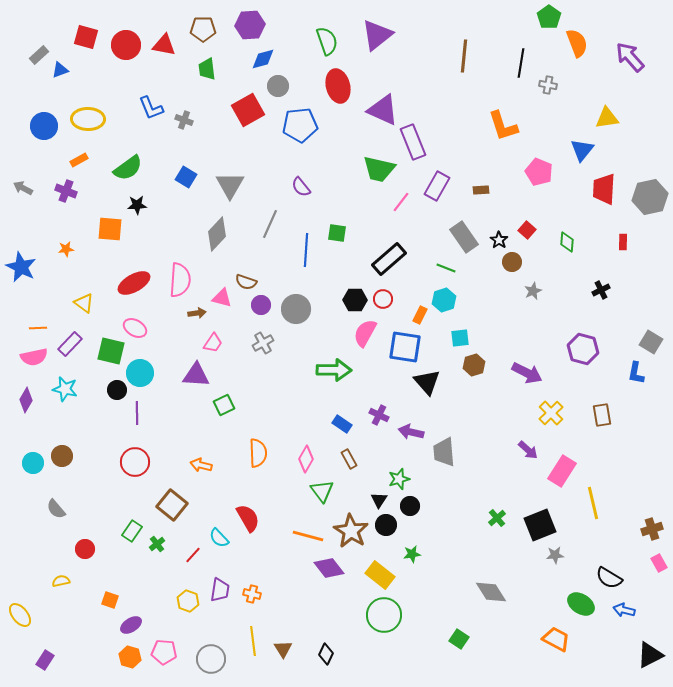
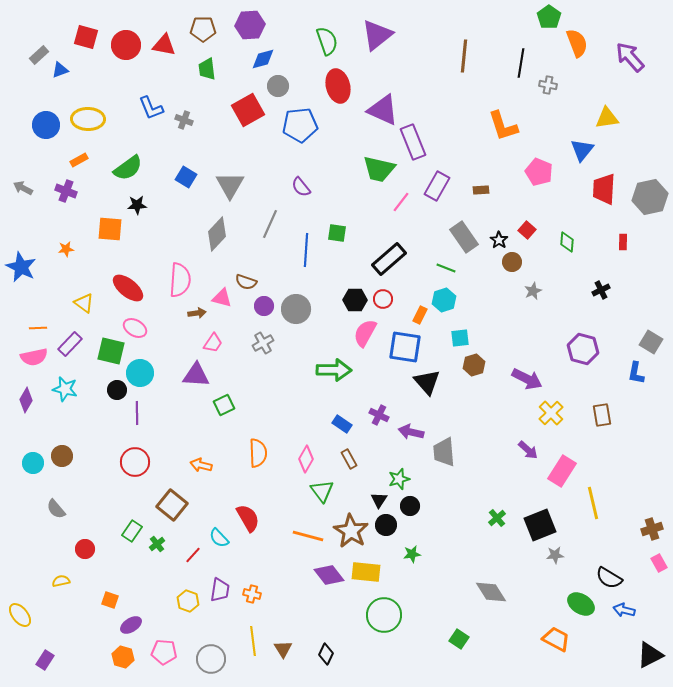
blue circle at (44, 126): moved 2 px right, 1 px up
red ellipse at (134, 283): moved 6 px left, 5 px down; rotated 68 degrees clockwise
purple circle at (261, 305): moved 3 px right, 1 px down
purple arrow at (527, 373): moved 6 px down
purple diamond at (329, 568): moved 7 px down
yellow rectangle at (380, 575): moved 14 px left, 3 px up; rotated 32 degrees counterclockwise
orange hexagon at (130, 657): moved 7 px left
